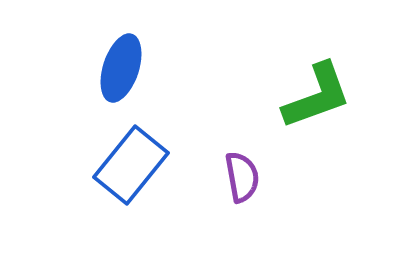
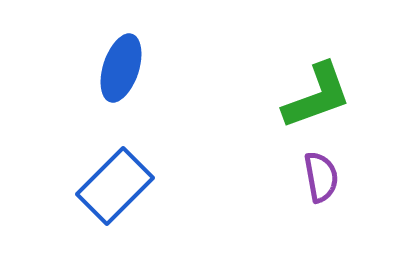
blue rectangle: moved 16 px left, 21 px down; rotated 6 degrees clockwise
purple semicircle: moved 79 px right
